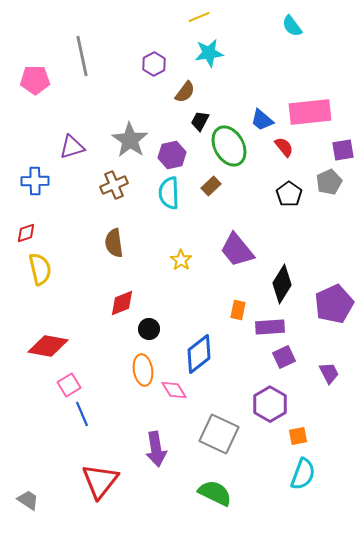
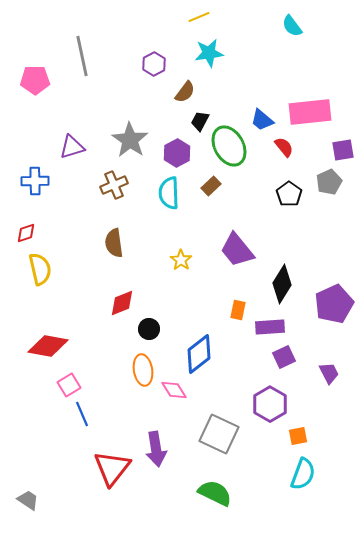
purple hexagon at (172, 155): moved 5 px right, 2 px up; rotated 16 degrees counterclockwise
red triangle at (100, 481): moved 12 px right, 13 px up
